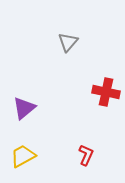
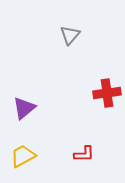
gray triangle: moved 2 px right, 7 px up
red cross: moved 1 px right, 1 px down; rotated 20 degrees counterclockwise
red L-shape: moved 2 px left, 1 px up; rotated 65 degrees clockwise
